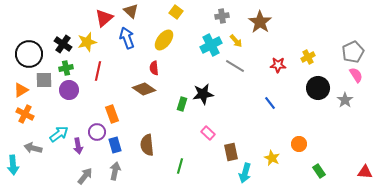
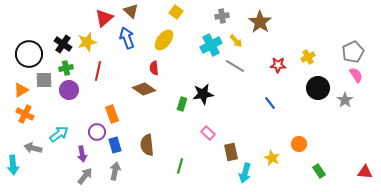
purple arrow at (78, 146): moved 4 px right, 8 px down
